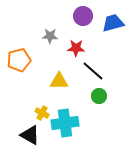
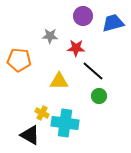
orange pentagon: rotated 20 degrees clockwise
cyan cross: rotated 16 degrees clockwise
